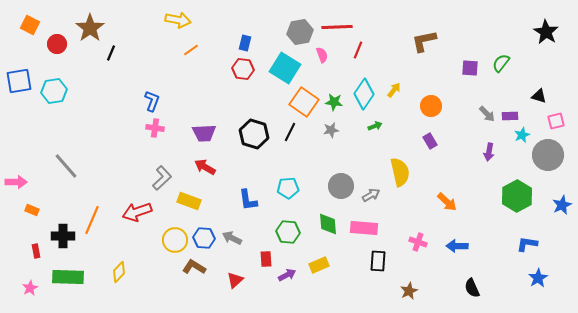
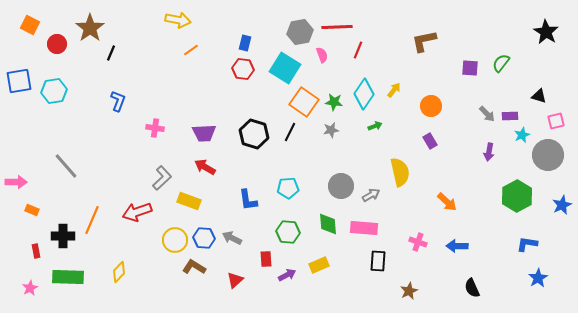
blue L-shape at (152, 101): moved 34 px left
